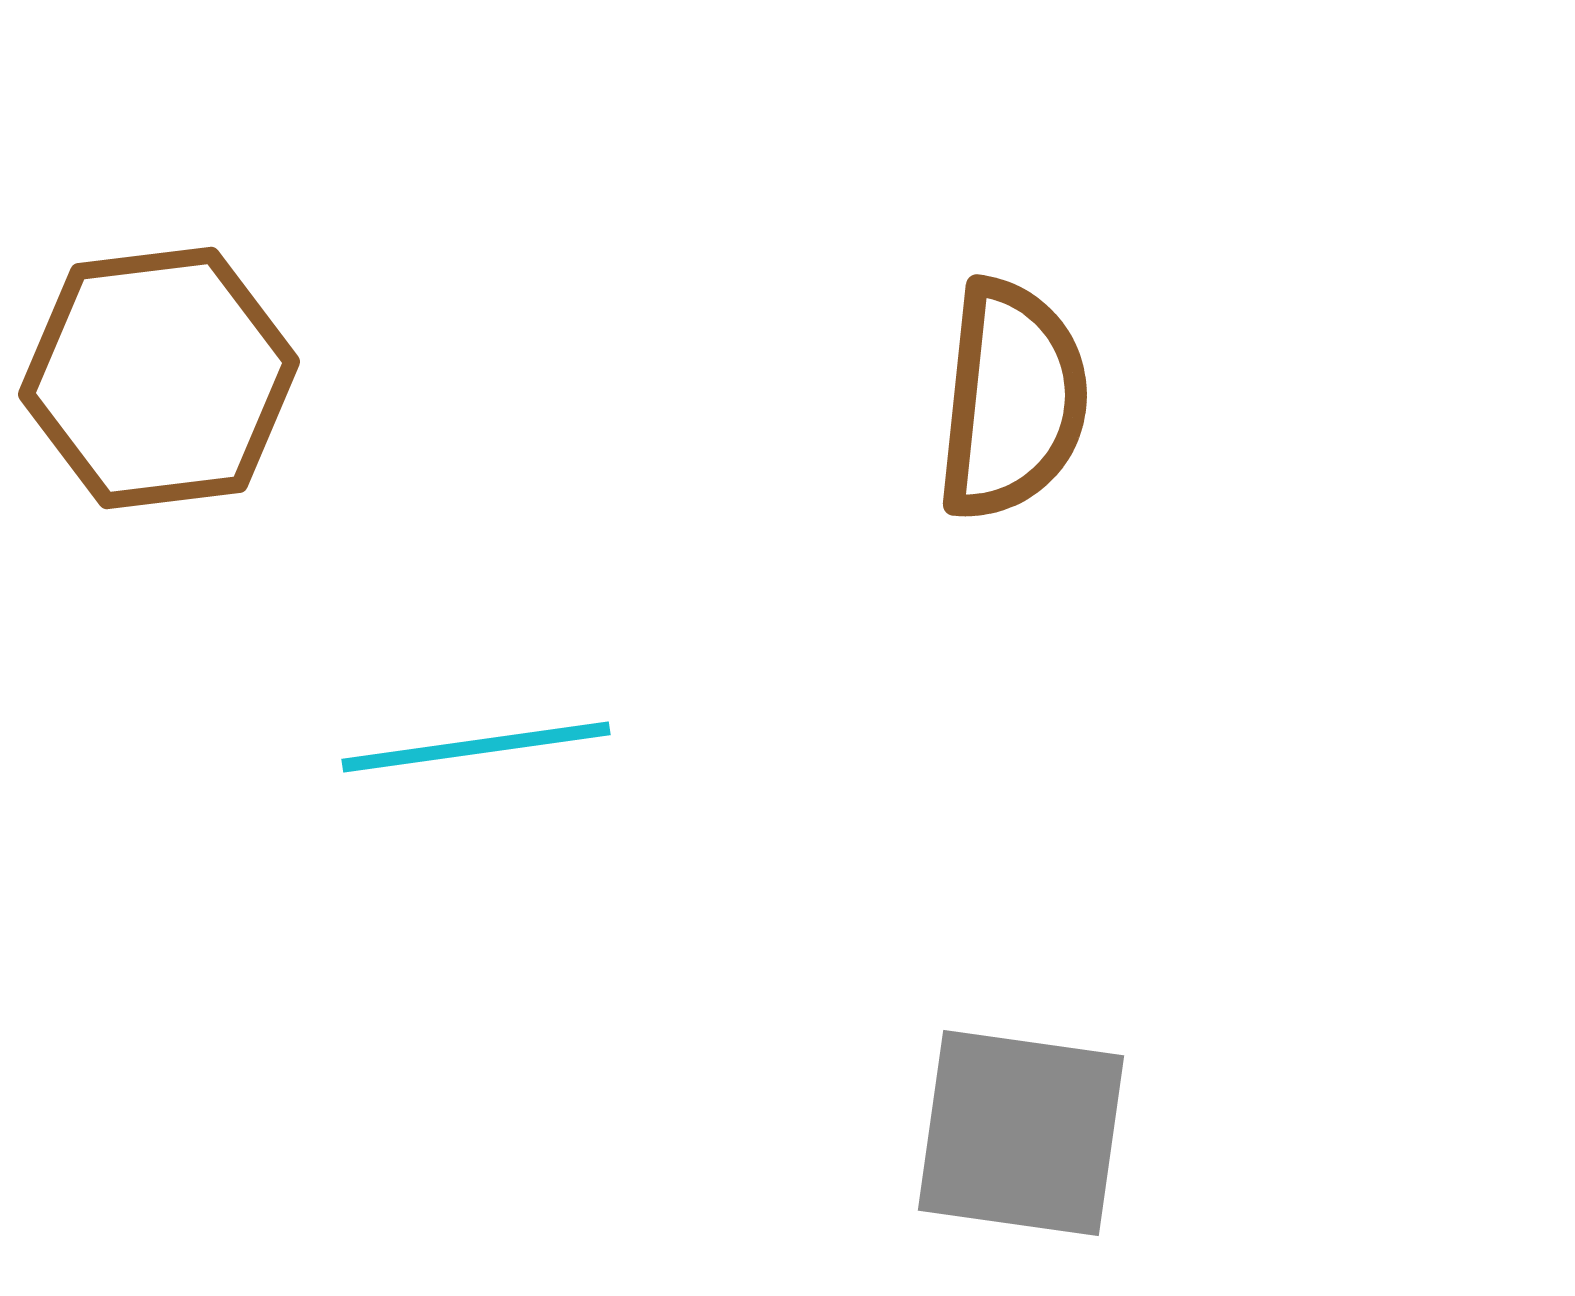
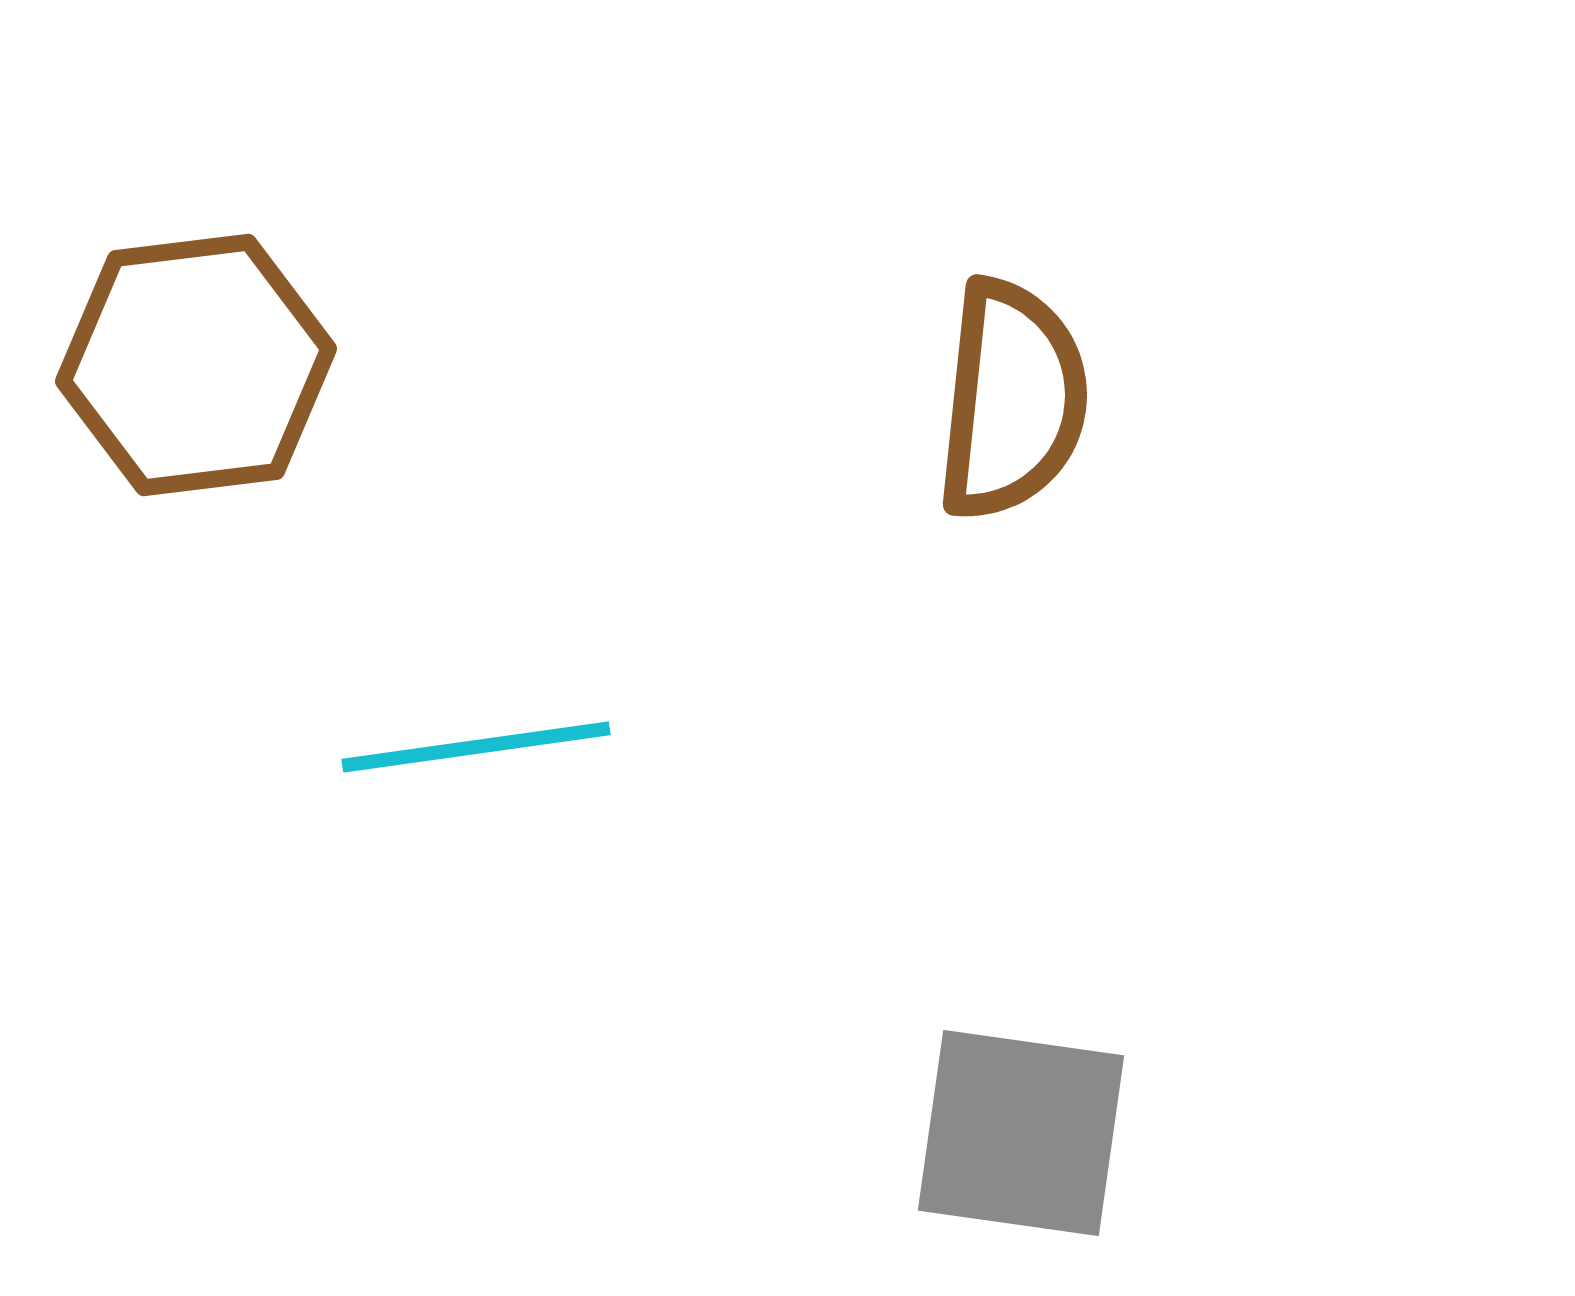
brown hexagon: moved 37 px right, 13 px up
